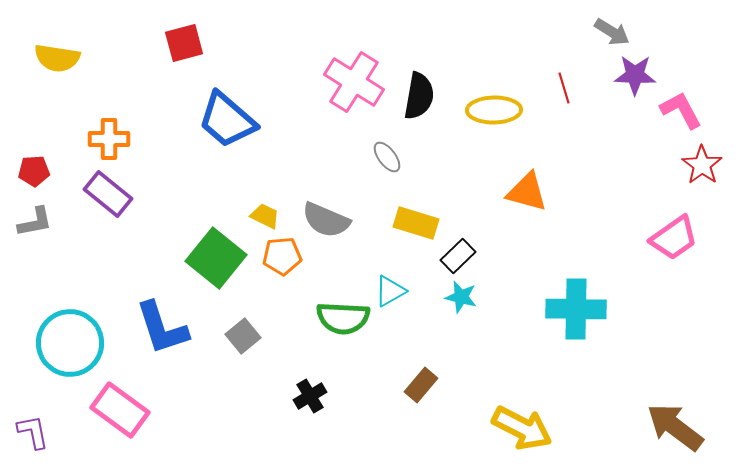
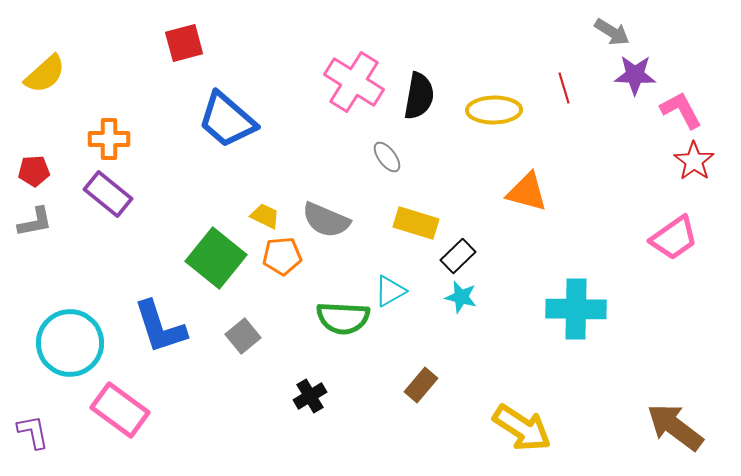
yellow semicircle: moved 12 px left, 16 px down; rotated 51 degrees counterclockwise
red star: moved 8 px left, 4 px up
blue L-shape: moved 2 px left, 1 px up
yellow arrow: rotated 6 degrees clockwise
